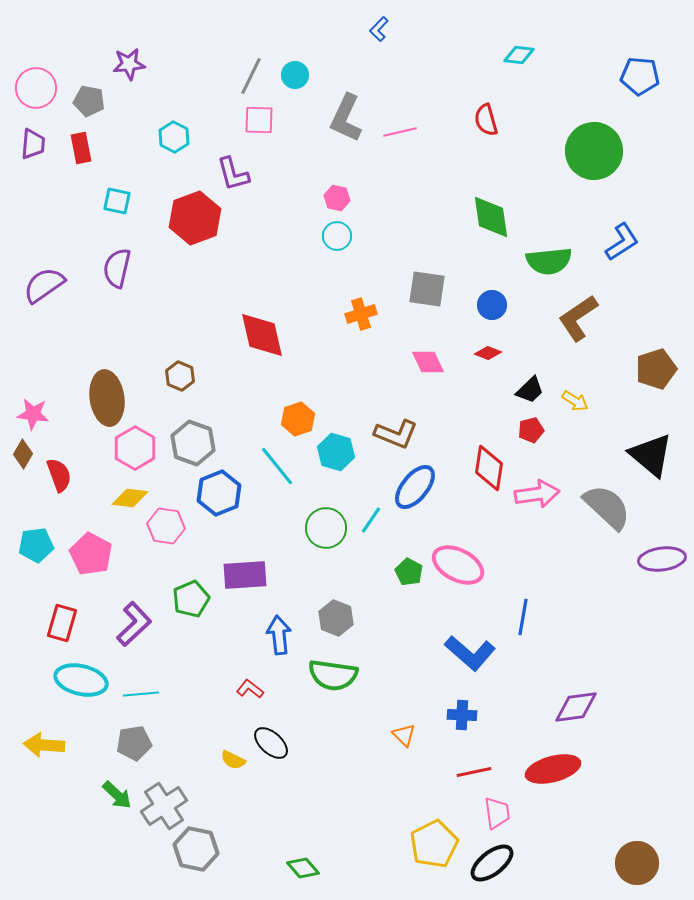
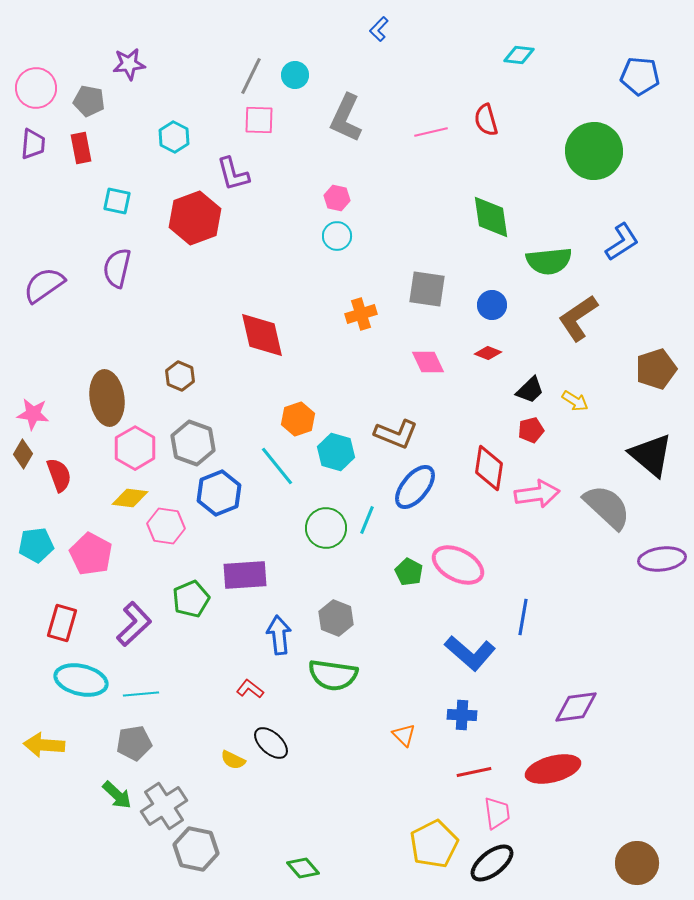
pink line at (400, 132): moved 31 px right
cyan line at (371, 520): moved 4 px left; rotated 12 degrees counterclockwise
